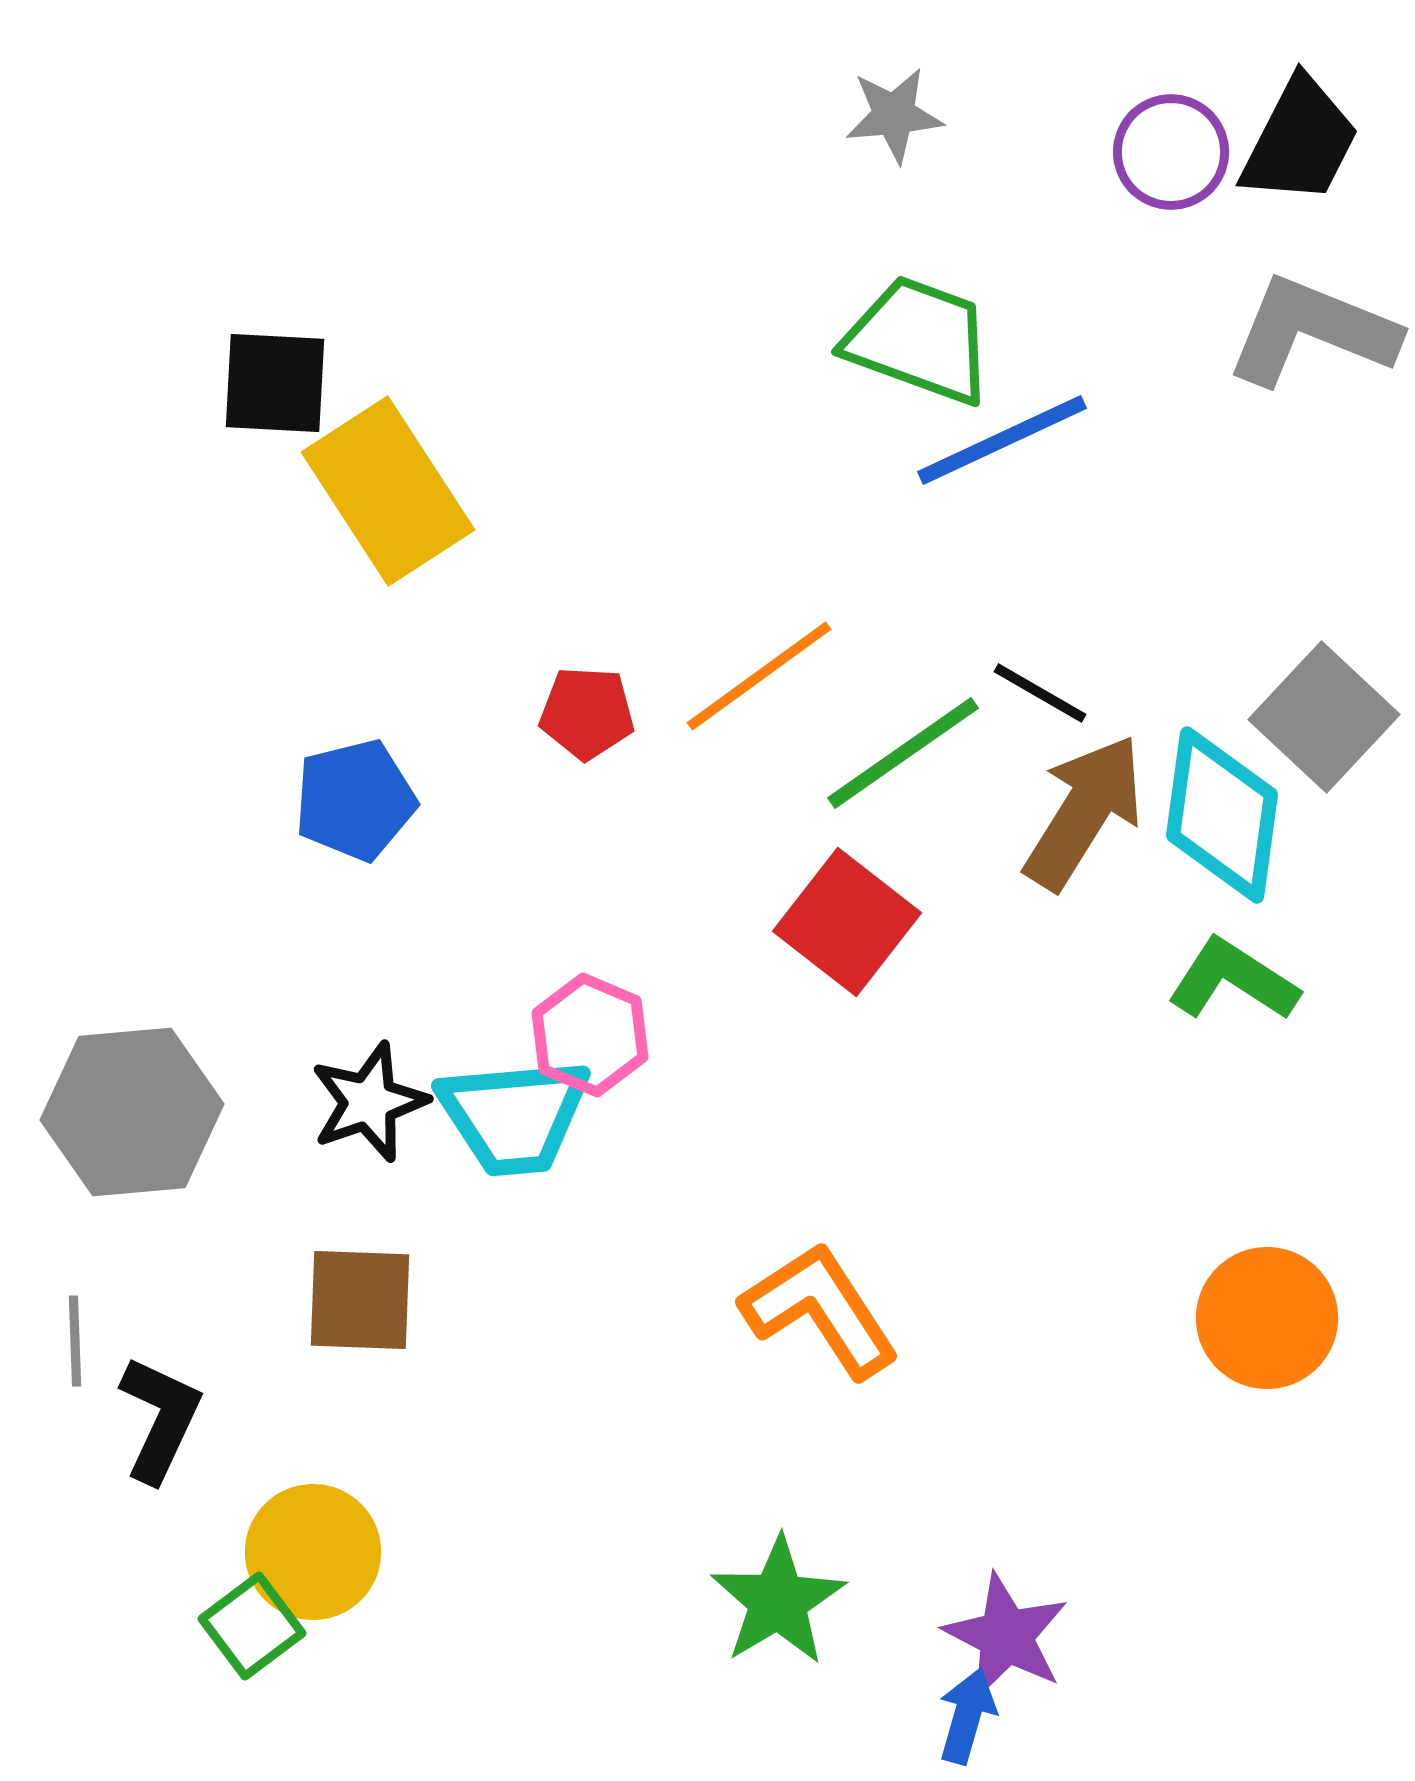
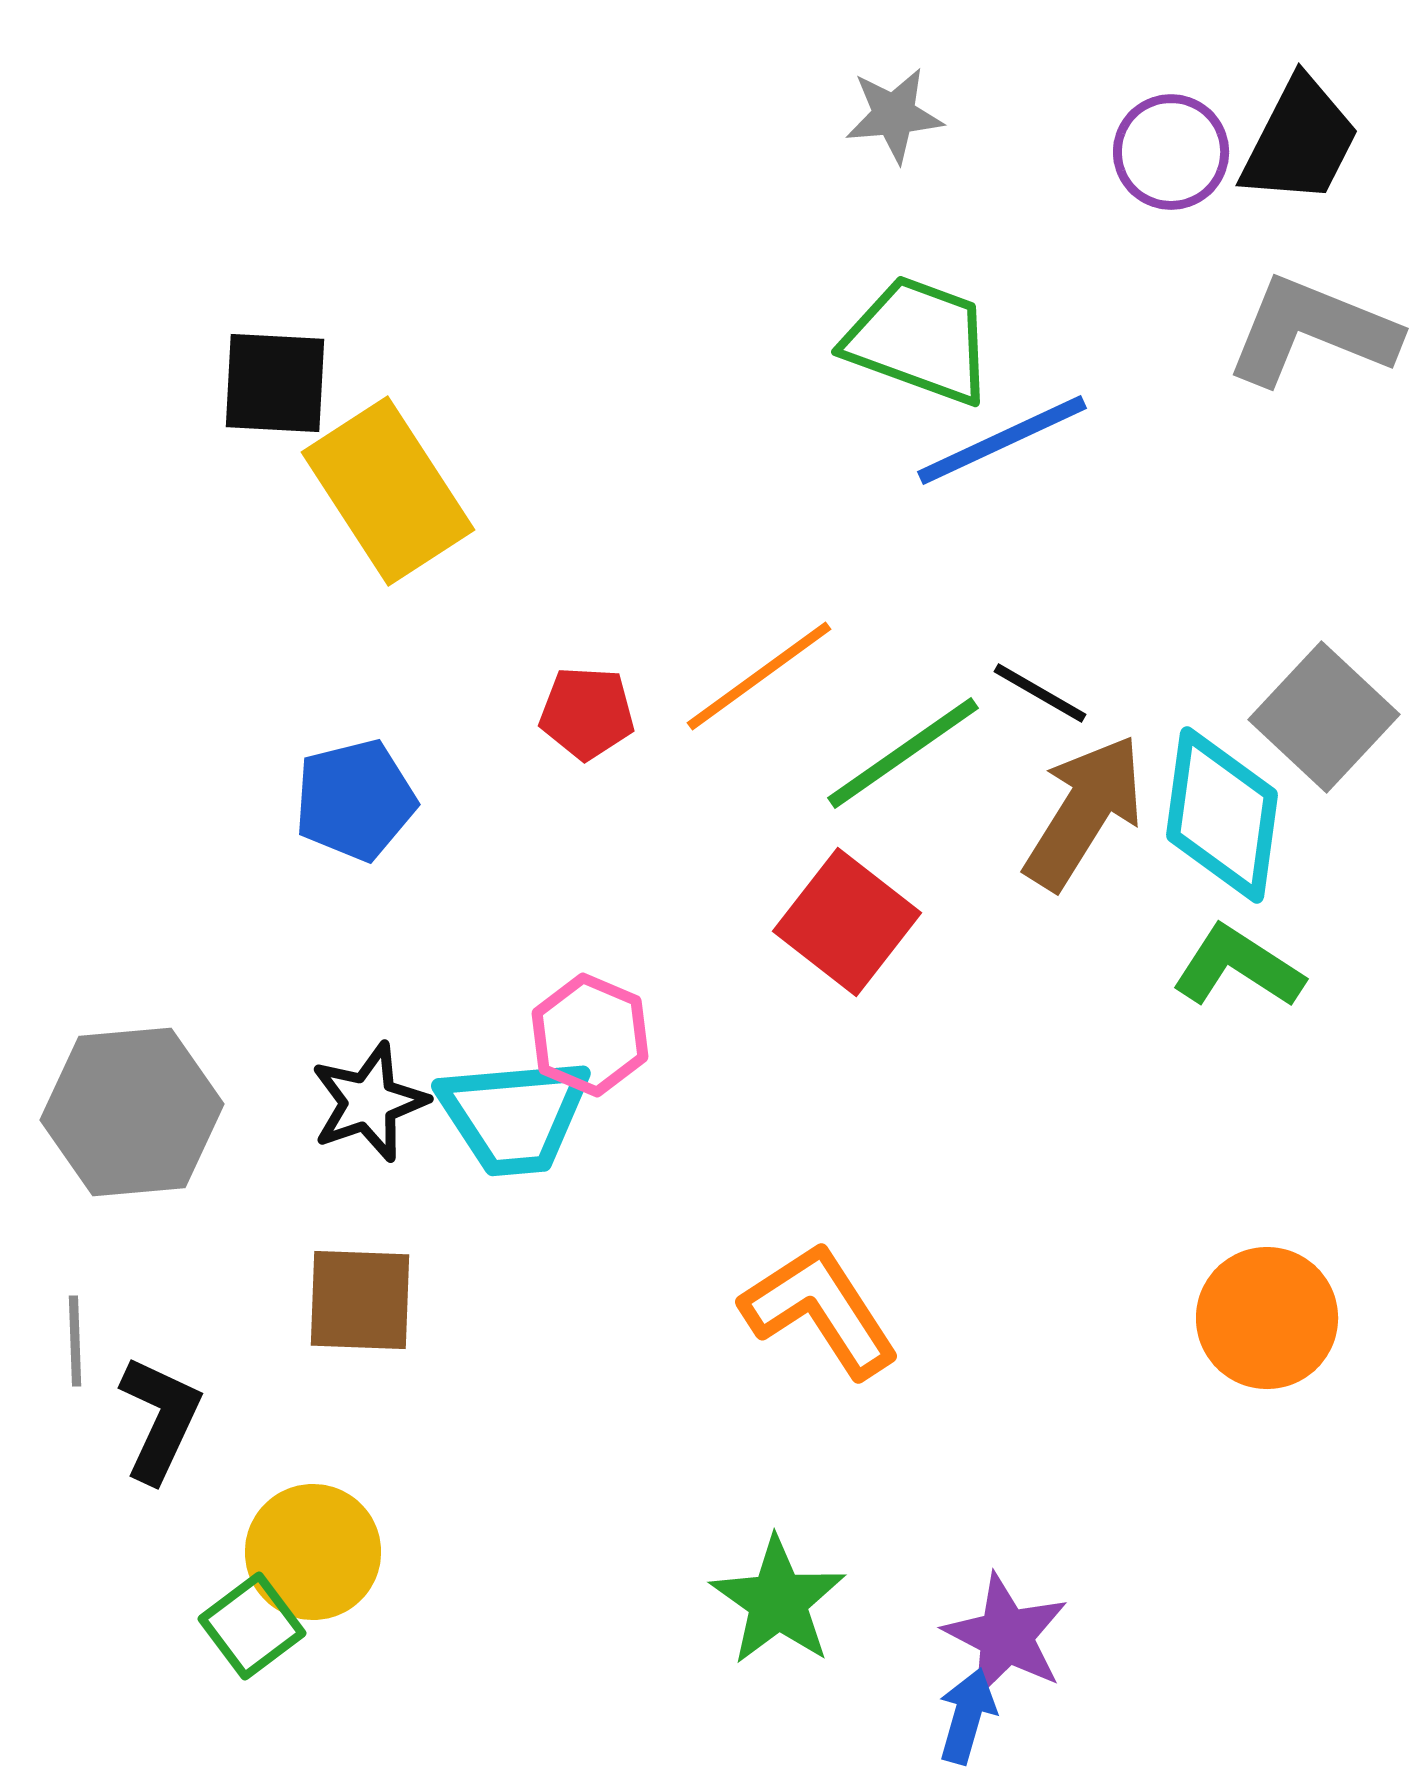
green L-shape: moved 5 px right, 13 px up
green star: rotated 6 degrees counterclockwise
